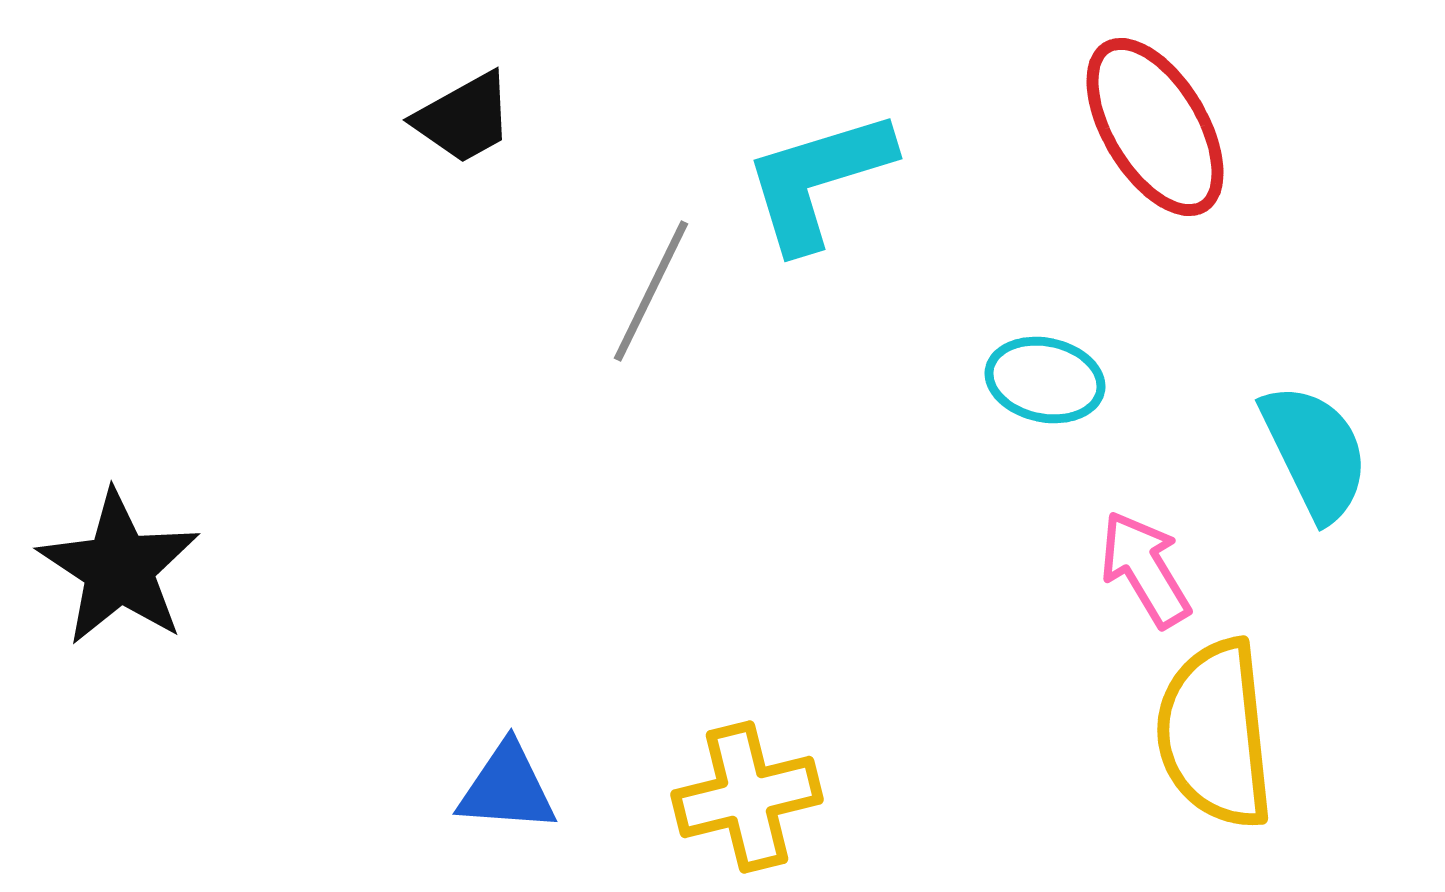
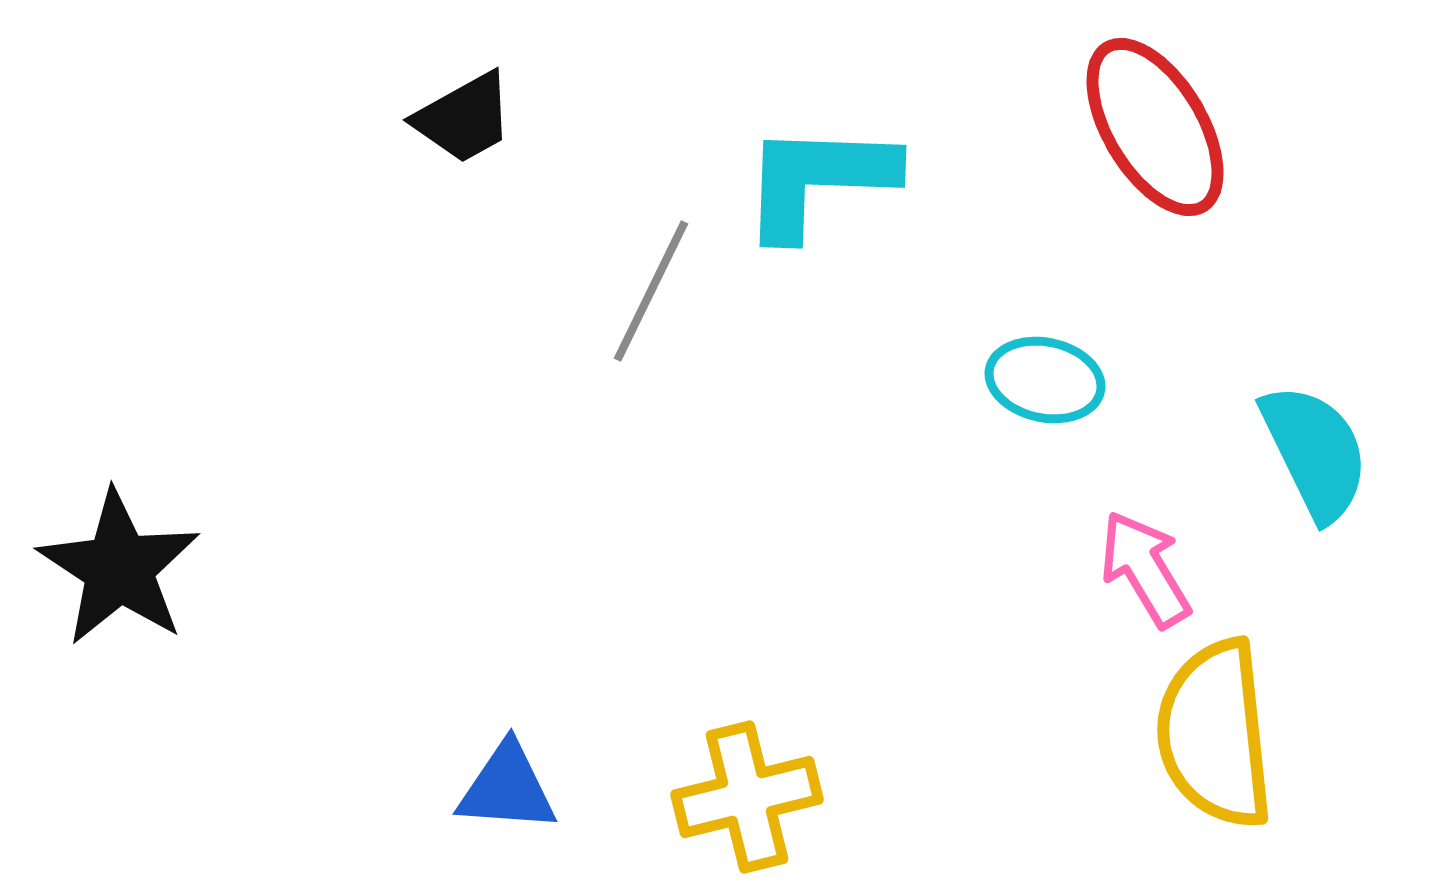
cyan L-shape: rotated 19 degrees clockwise
